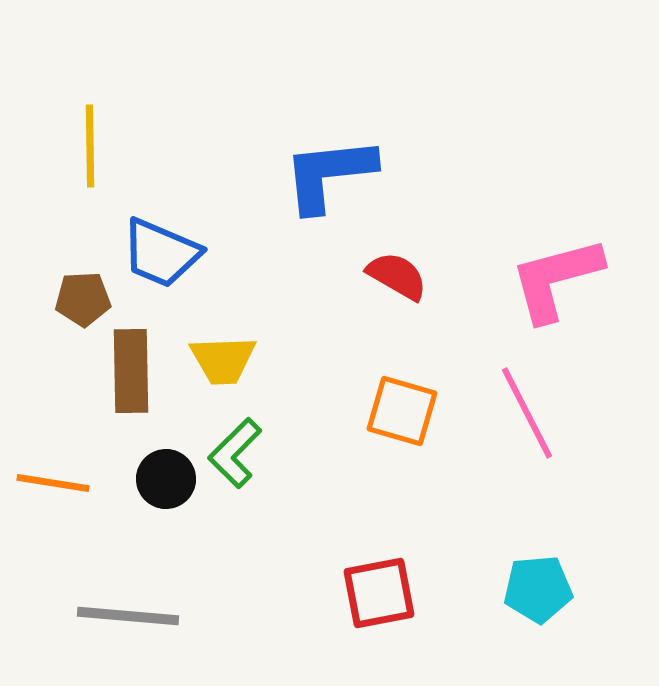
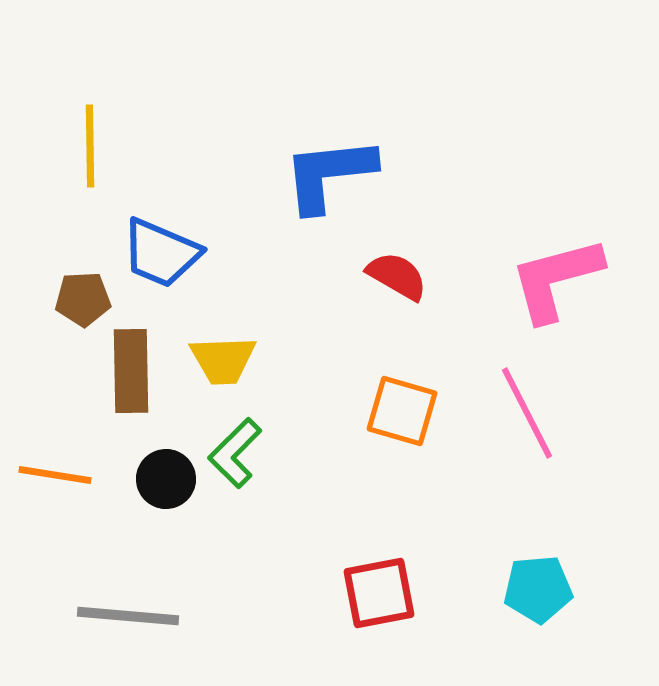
orange line: moved 2 px right, 8 px up
